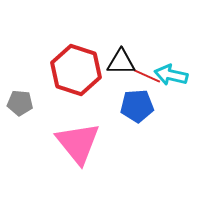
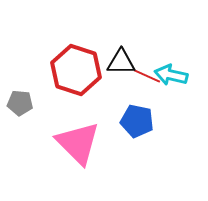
blue pentagon: moved 15 px down; rotated 16 degrees clockwise
pink triangle: rotated 6 degrees counterclockwise
